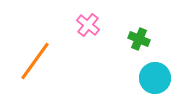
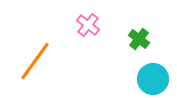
green cross: rotated 15 degrees clockwise
cyan circle: moved 2 px left, 1 px down
